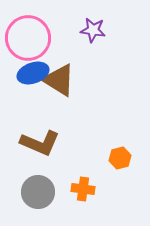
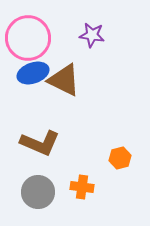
purple star: moved 1 px left, 5 px down
brown triangle: moved 5 px right; rotated 6 degrees counterclockwise
orange cross: moved 1 px left, 2 px up
